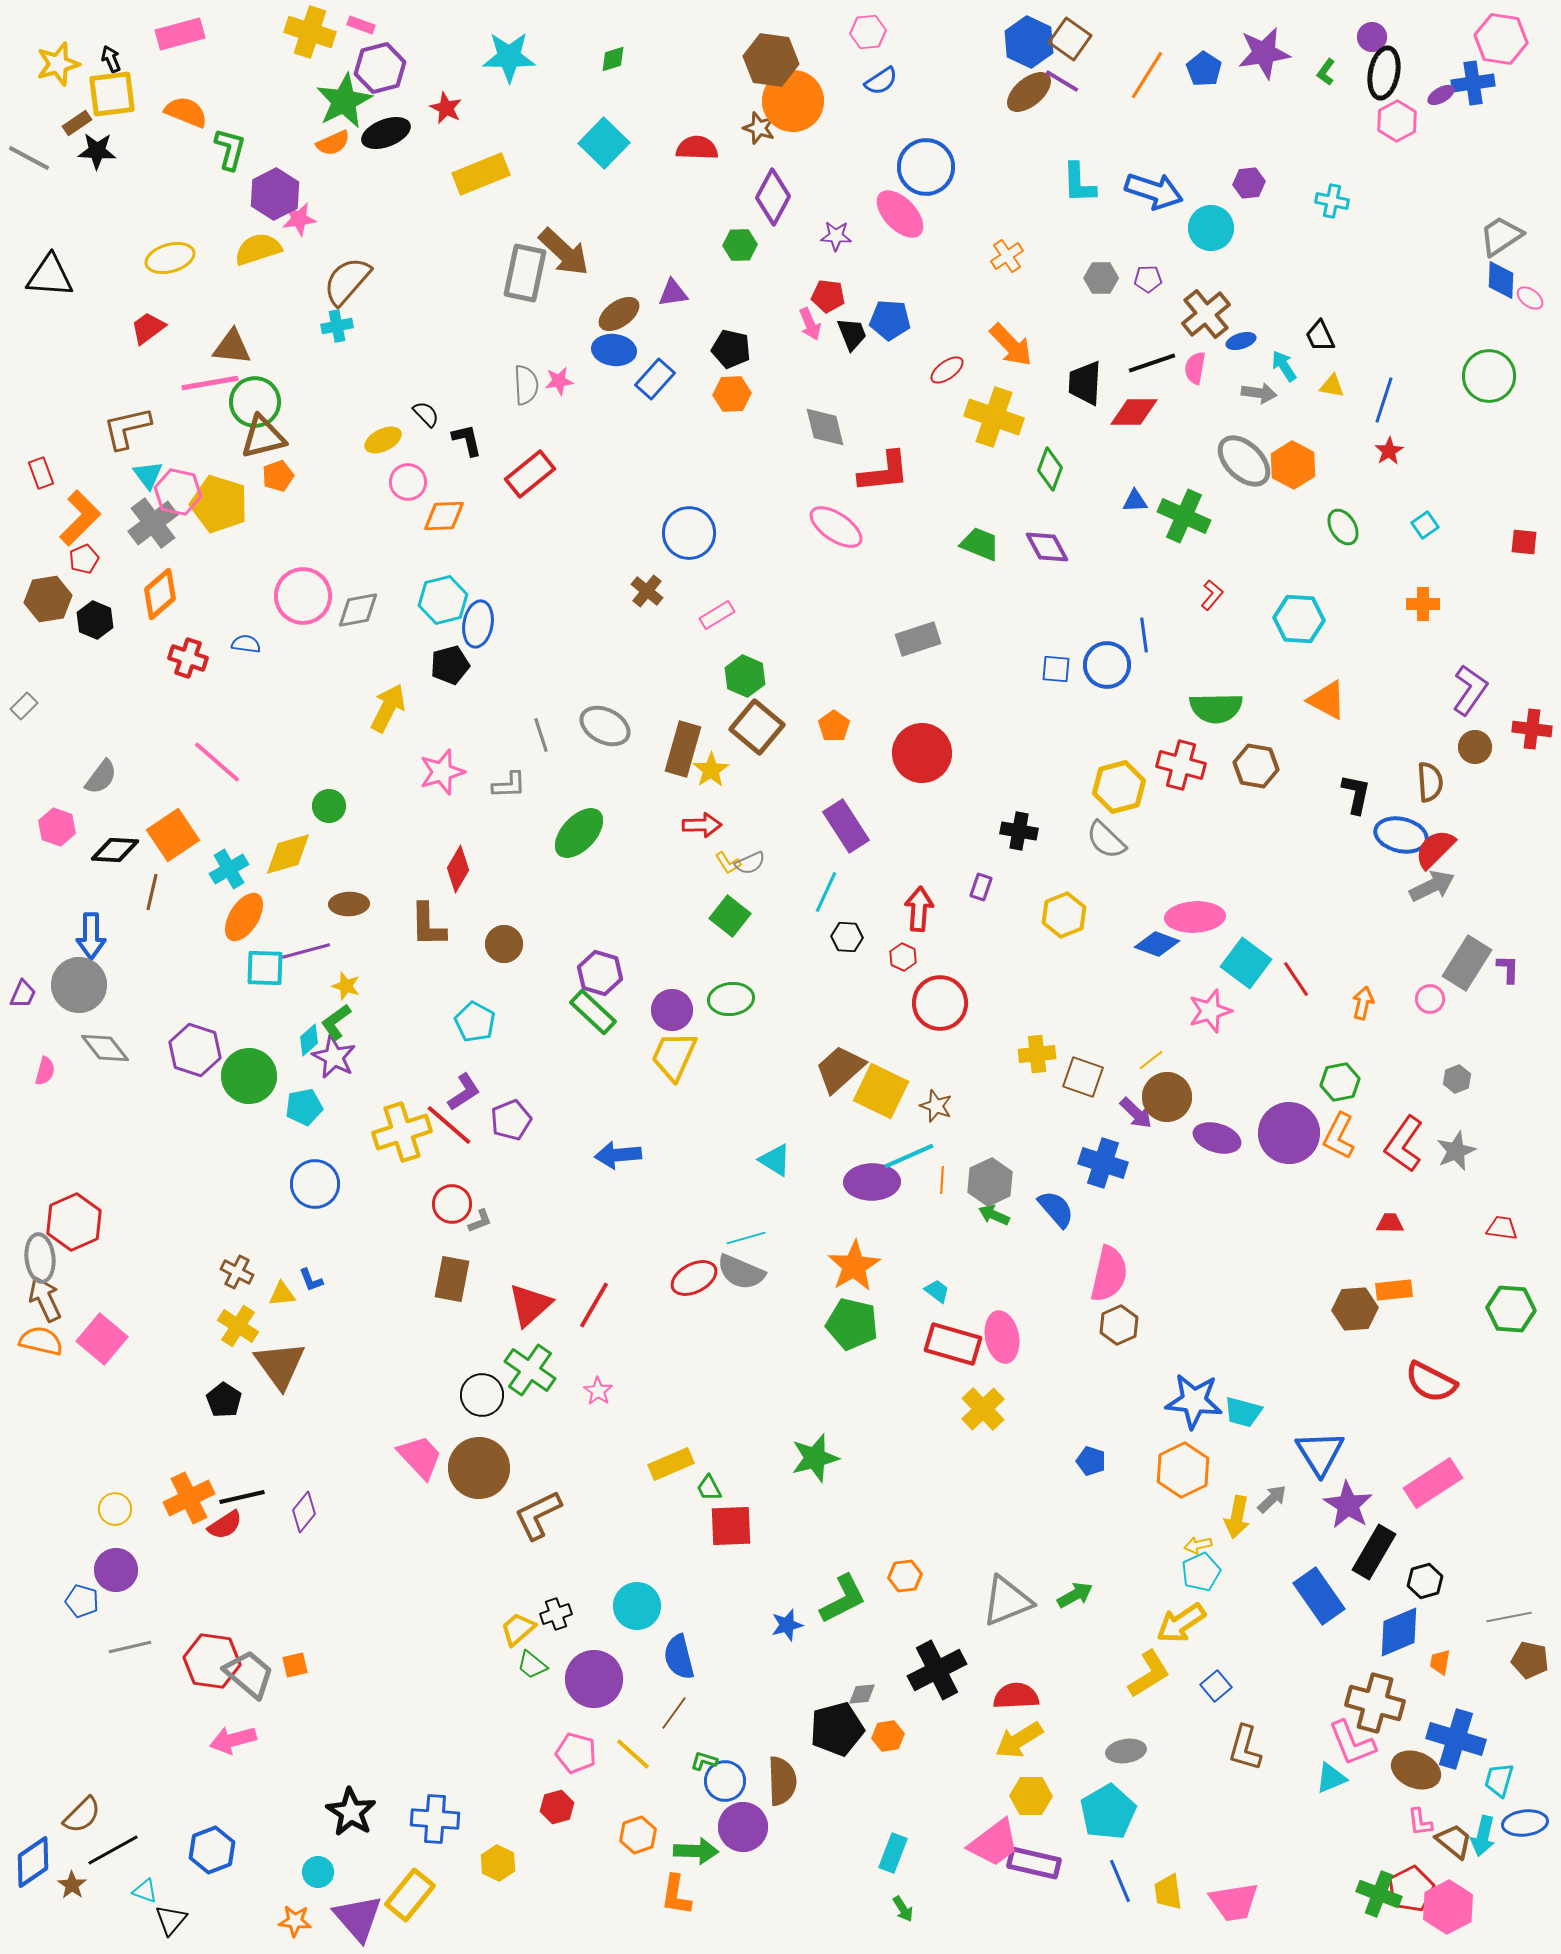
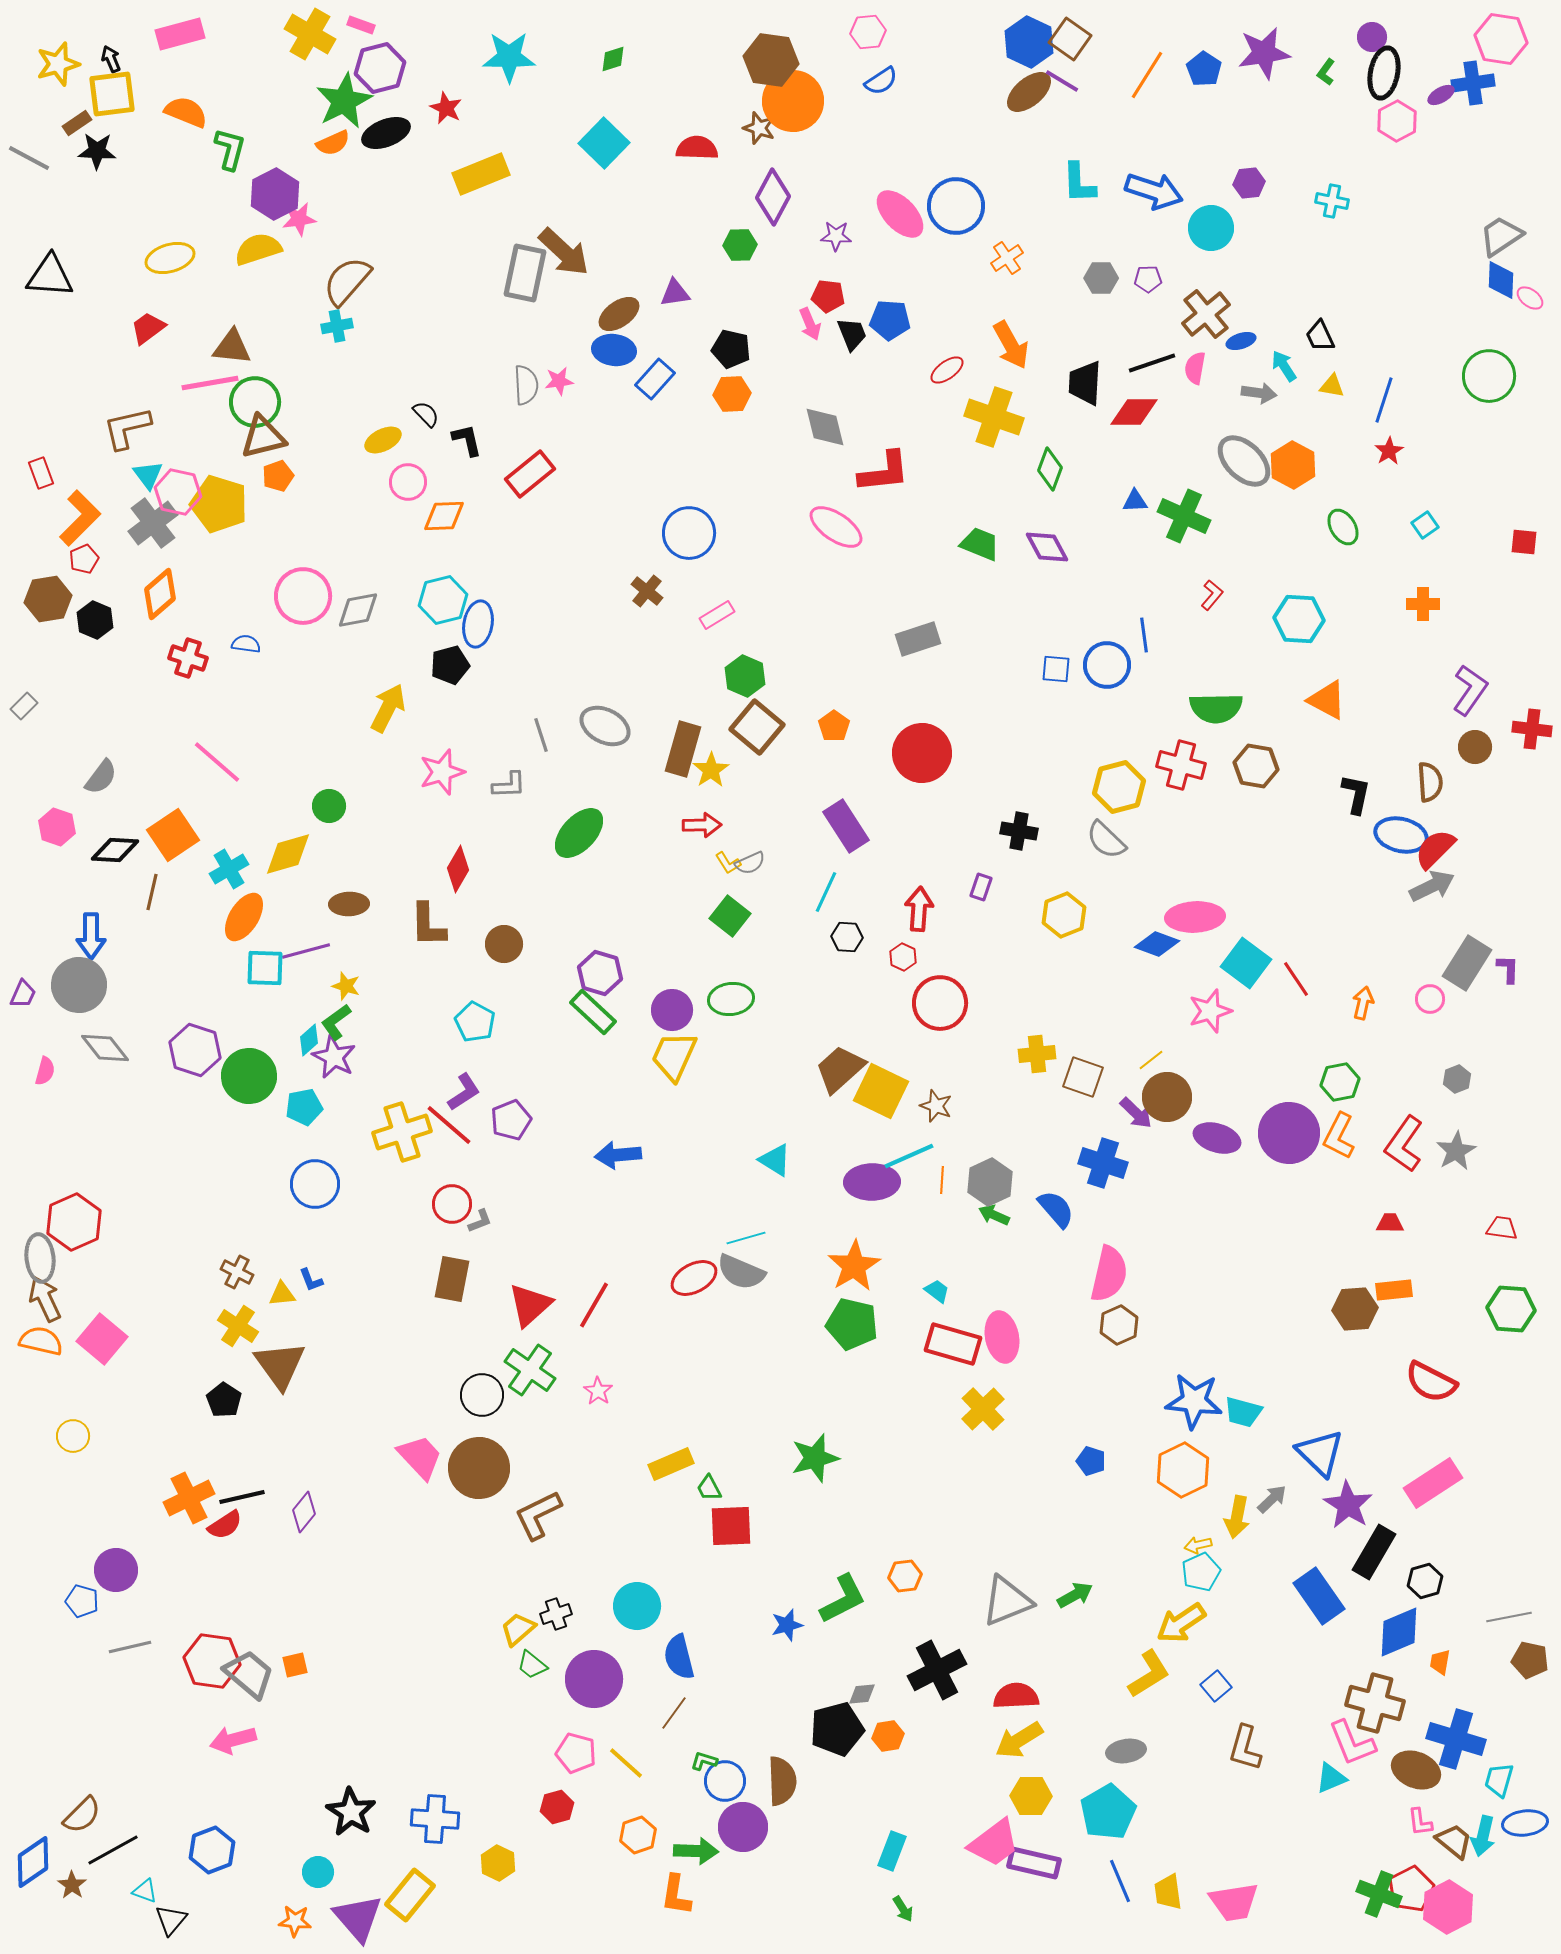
yellow cross at (310, 32): moved 2 px down; rotated 12 degrees clockwise
blue circle at (926, 167): moved 30 px right, 39 px down
orange cross at (1007, 256): moved 2 px down
purple triangle at (673, 293): moved 2 px right
orange arrow at (1011, 345): rotated 15 degrees clockwise
gray star at (1456, 1151): rotated 6 degrees counterclockwise
blue triangle at (1320, 1453): rotated 14 degrees counterclockwise
yellow circle at (115, 1509): moved 42 px left, 73 px up
yellow line at (633, 1754): moved 7 px left, 9 px down
cyan rectangle at (893, 1853): moved 1 px left, 2 px up
